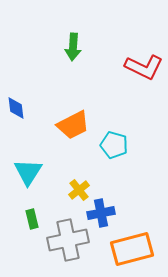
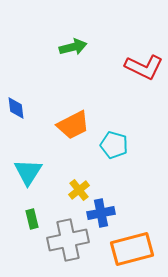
green arrow: rotated 108 degrees counterclockwise
